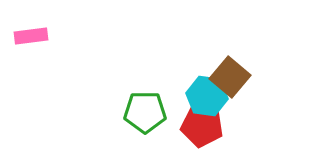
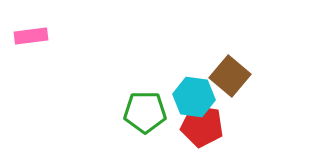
brown square: moved 1 px up
cyan hexagon: moved 13 px left, 1 px down
